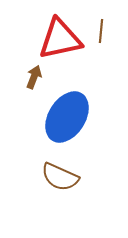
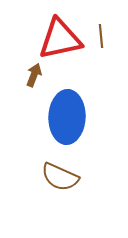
brown line: moved 5 px down; rotated 10 degrees counterclockwise
brown arrow: moved 2 px up
blue ellipse: rotated 30 degrees counterclockwise
